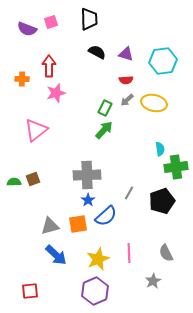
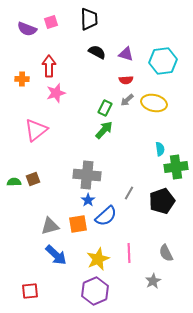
gray cross: rotated 8 degrees clockwise
